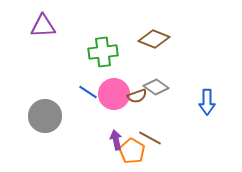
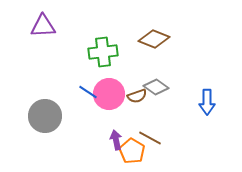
pink circle: moved 5 px left
